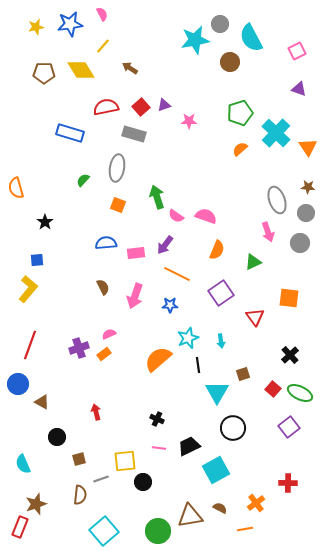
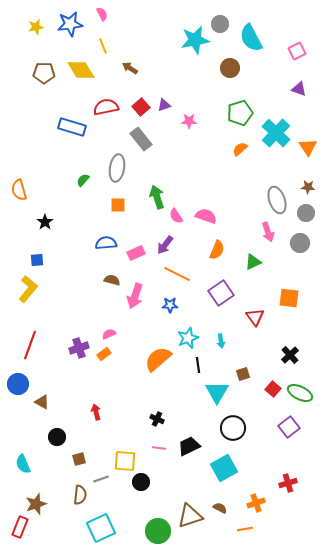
yellow line at (103, 46): rotated 63 degrees counterclockwise
brown circle at (230, 62): moved 6 px down
blue rectangle at (70, 133): moved 2 px right, 6 px up
gray rectangle at (134, 134): moved 7 px right, 5 px down; rotated 35 degrees clockwise
orange semicircle at (16, 188): moved 3 px right, 2 px down
orange square at (118, 205): rotated 21 degrees counterclockwise
pink semicircle at (176, 216): rotated 21 degrees clockwise
pink rectangle at (136, 253): rotated 18 degrees counterclockwise
brown semicircle at (103, 287): moved 9 px right, 7 px up; rotated 49 degrees counterclockwise
yellow square at (125, 461): rotated 10 degrees clockwise
cyan square at (216, 470): moved 8 px right, 2 px up
black circle at (143, 482): moved 2 px left
red cross at (288, 483): rotated 18 degrees counterclockwise
orange cross at (256, 503): rotated 18 degrees clockwise
brown triangle at (190, 516): rotated 8 degrees counterclockwise
cyan square at (104, 531): moved 3 px left, 3 px up; rotated 16 degrees clockwise
